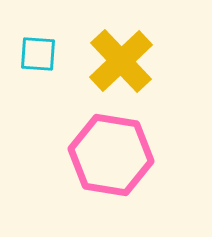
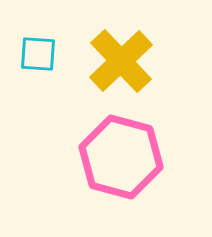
pink hexagon: moved 10 px right, 2 px down; rotated 6 degrees clockwise
